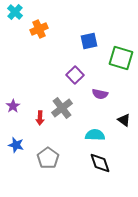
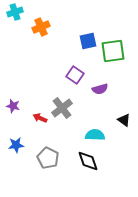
cyan cross: rotated 28 degrees clockwise
orange cross: moved 2 px right, 2 px up
blue square: moved 1 px left
green square: moved 8 px left, 7 px up; rotated 25 degrees counterclockwise
purple square: rotated 12 degrees counterclockwise
purple semicircle: moved 5 px up; rotated 28 degrees counterclockwise
purple star: rotated 24 degrees counterclockwise
red arrow: rotated 112 degrees clockwise
blue star: rotated 21 degrees counterclockwise
gray pentagon: rotated 10 degrees counterclockwise
black diamond: moved 12 px left, 2 px up
